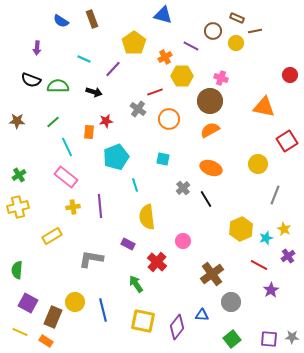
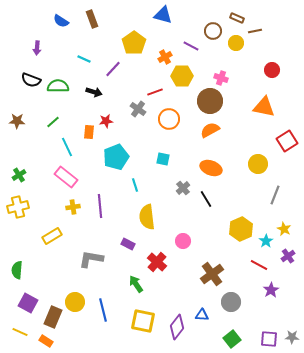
red circle at (290, 75): moved 18 px left, 5 px up
cyan star at (266, 238): moved 3 px down; rotated 16 degrees counterclockwise
